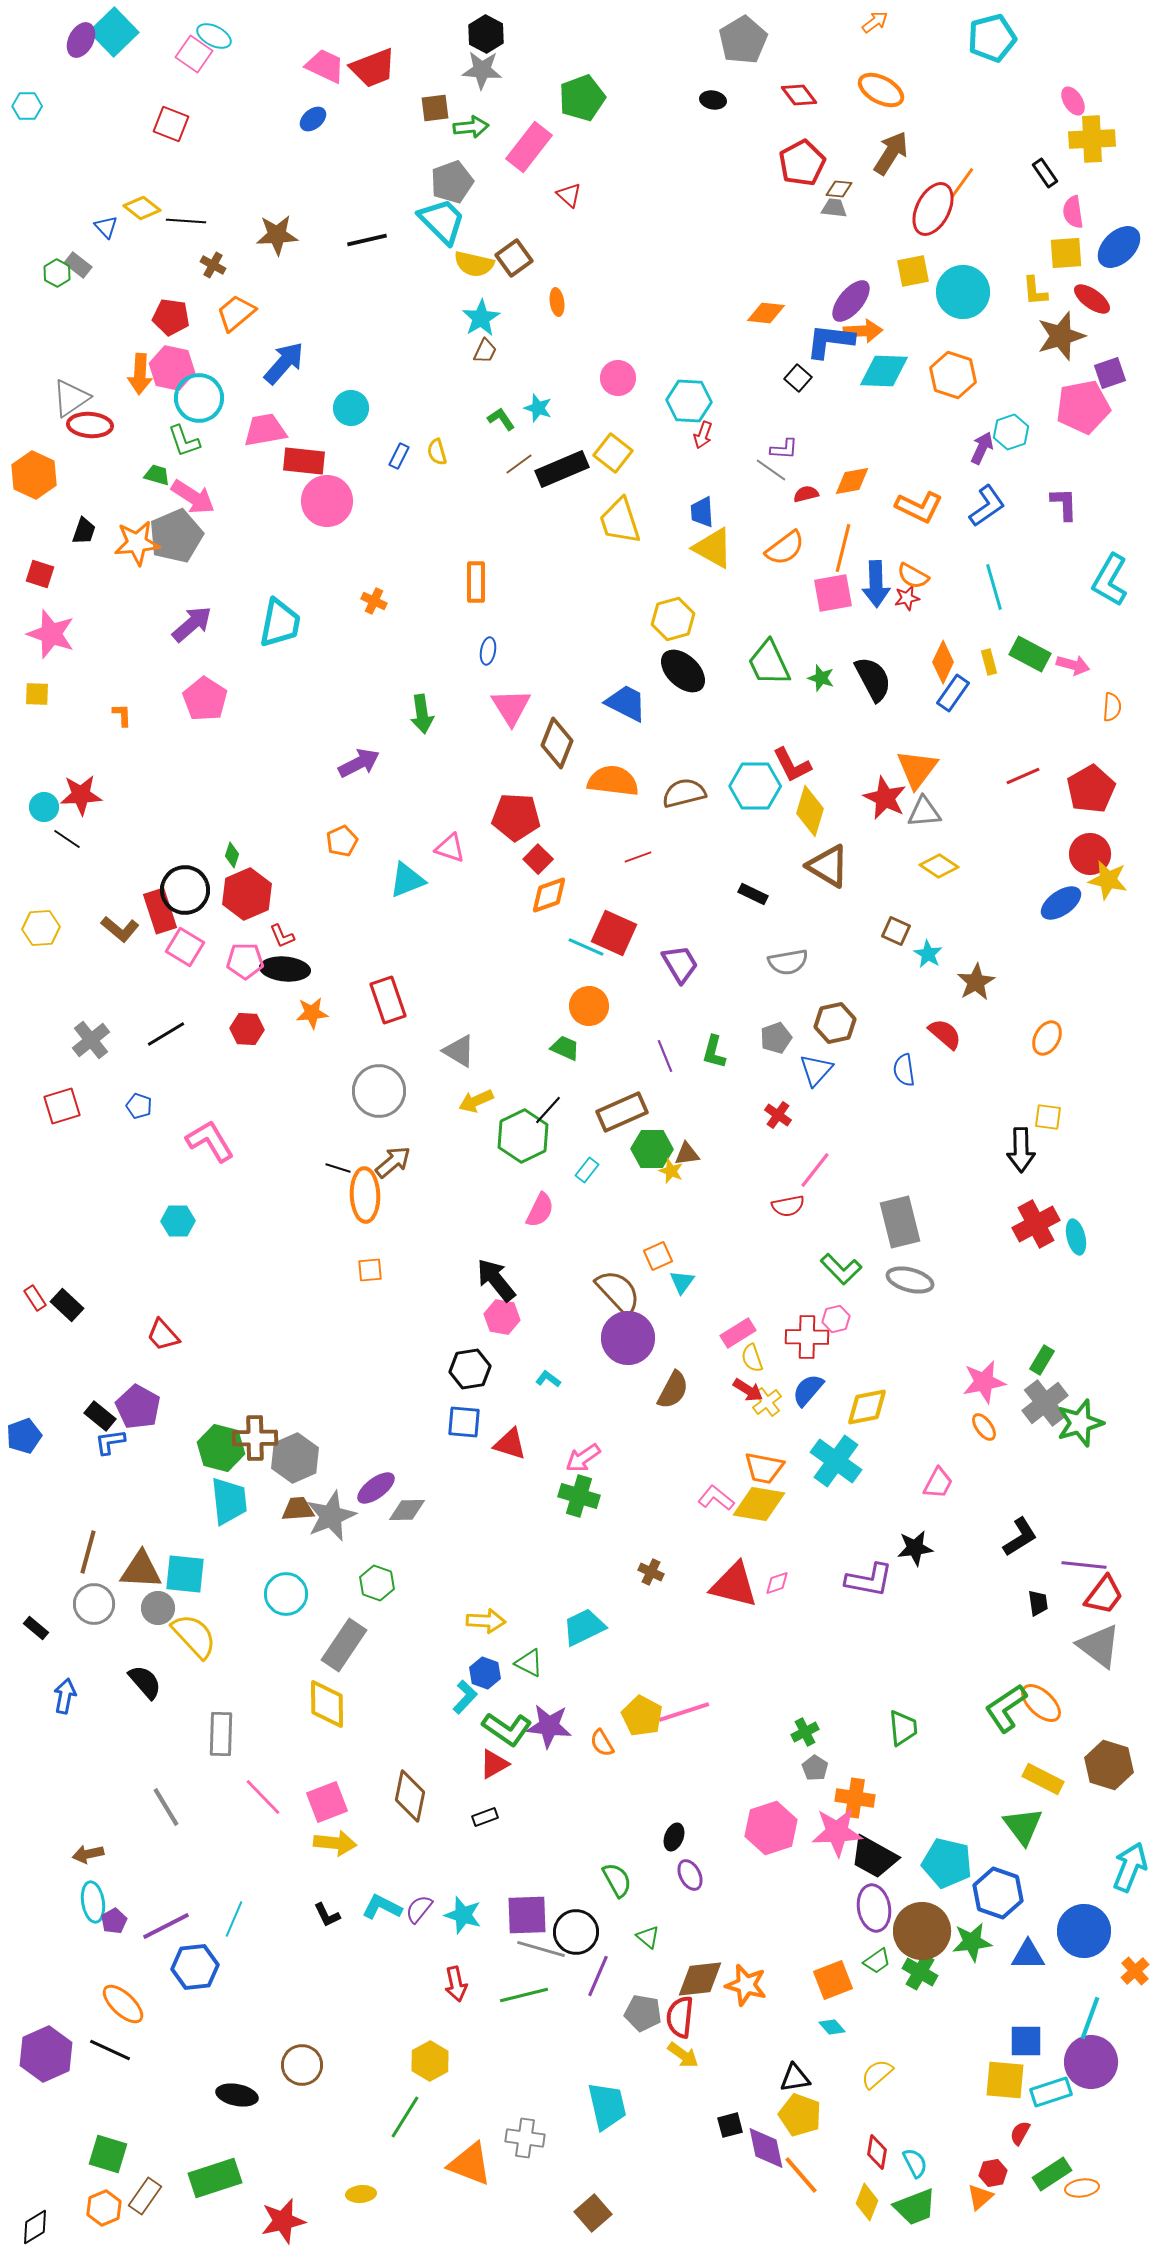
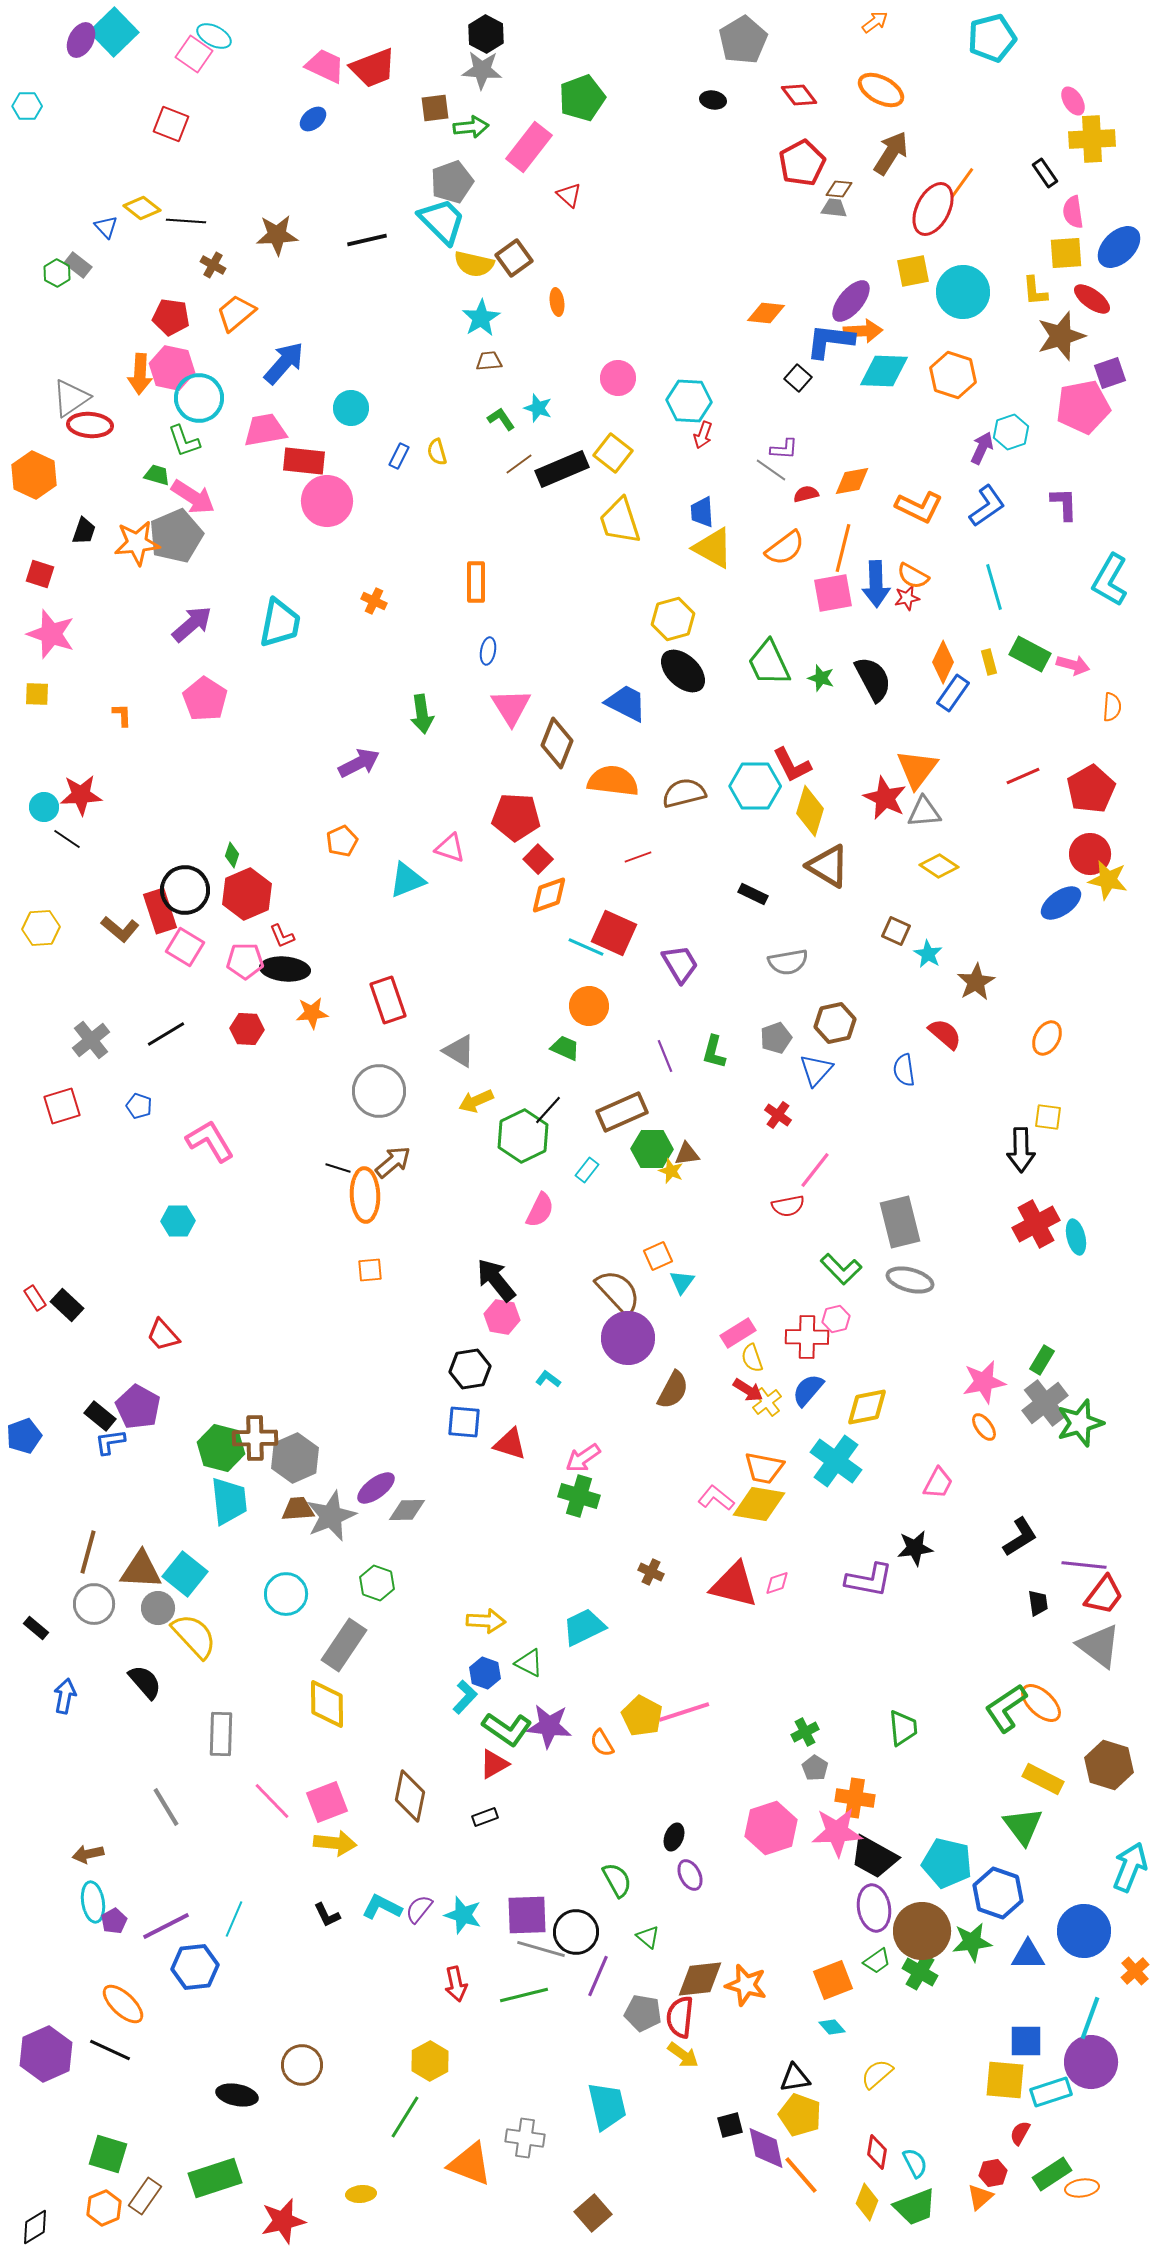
brown trapezoid at (485, 351): moved 4 px right, 10 px down; rotated 120 degrees counterclockwise
cyan square at (185, 1574): rotated 33 degrees clockwise
pink line at (263, 1797): moved 9 px right, 4 px down
